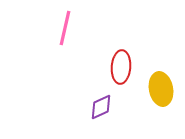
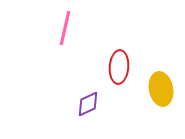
red ellipse: moved 2 px left
purple diamond: moved 13 px left, 3 px up
